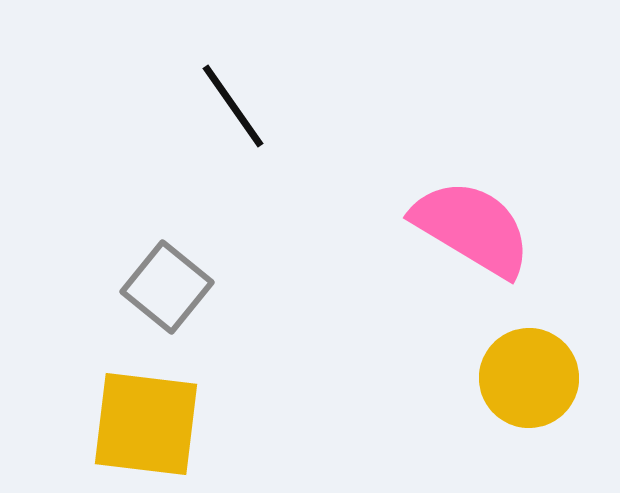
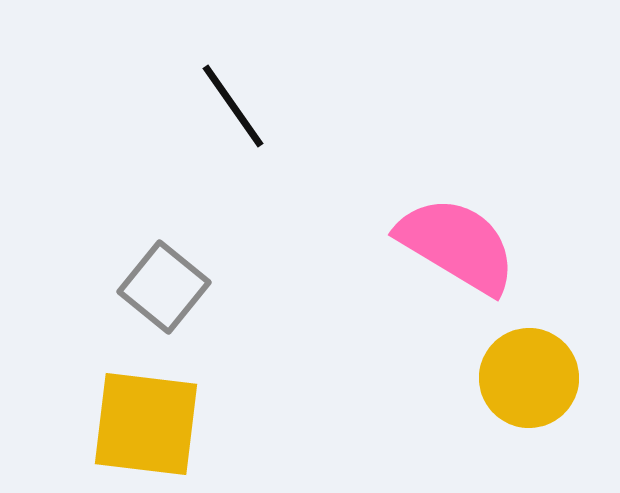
pink semicircle: moved 15 px left, 17 px down
gray square: moved 3 px left
